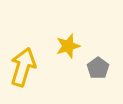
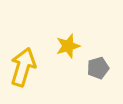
gray pentagon: rotated 20 degrees clockwise
